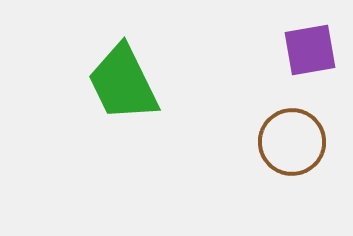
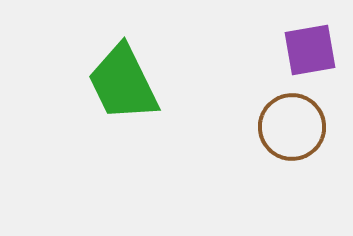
brown circle: moved 15 px up
